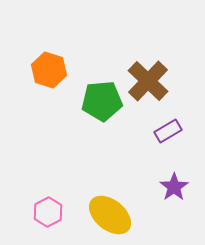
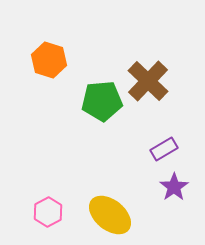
orange hexagon: moved 10 px up
purple rectangle: moved 4 px left, 18 px down
